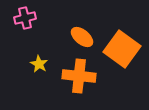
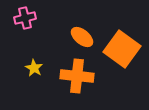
yellow star: moved 5 px left, 4 px down
orange cross: moved 2 px left
